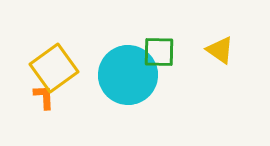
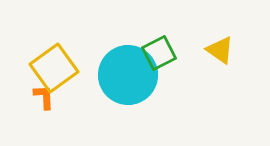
green square: moved 1 px down; rotated 28 degrees counterclockwise
